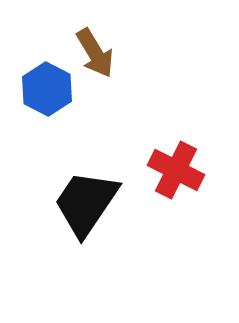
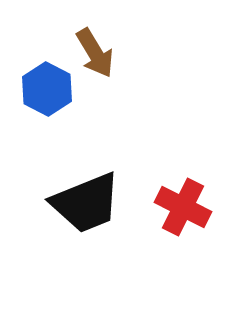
red cross: moved 7 px right, 37 px down
black trapezoid: rotated 146 degrees counterclockwise
